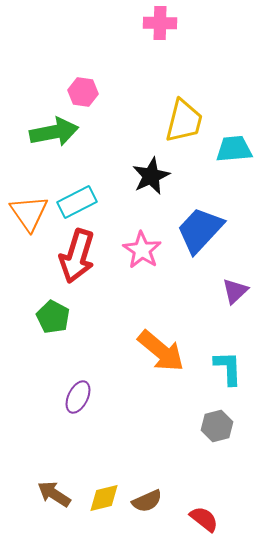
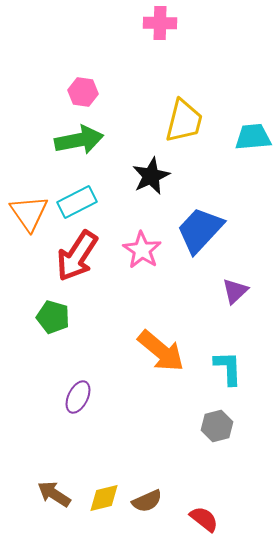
green arrow: moved 25 px right, 8 px down
cyan trapezoid: moved 19 px right, 12 px up
red arrow: rotated 16 degrees clockwise
green pentagon: rotated 12 degrees counterclockwise
